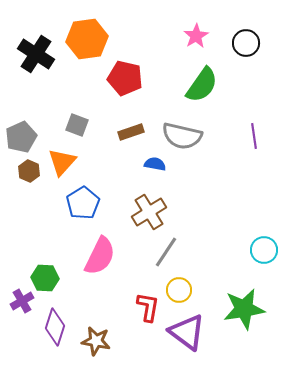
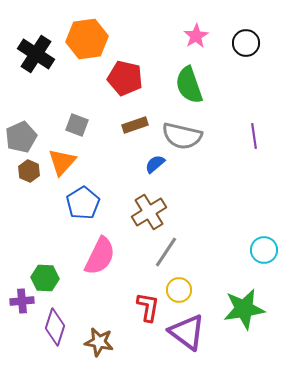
green semicircle: moved 13 px left; rotated 126 degrees clockwise
brown rectangle: moved 4 px right, 7 px up
blue semicircle: rotated 50 degrees counterclockwise
purple cross: rotated 25 degrees clockwise
brown star: moved 3 px right, 1 px down
